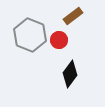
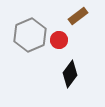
brown rectangle: moved 5 px right
gray hexagon: rotated 16 degrees clockwise
